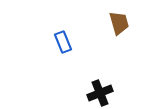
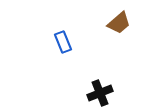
brown trapezoid: rotated 65 degrees clockwise
